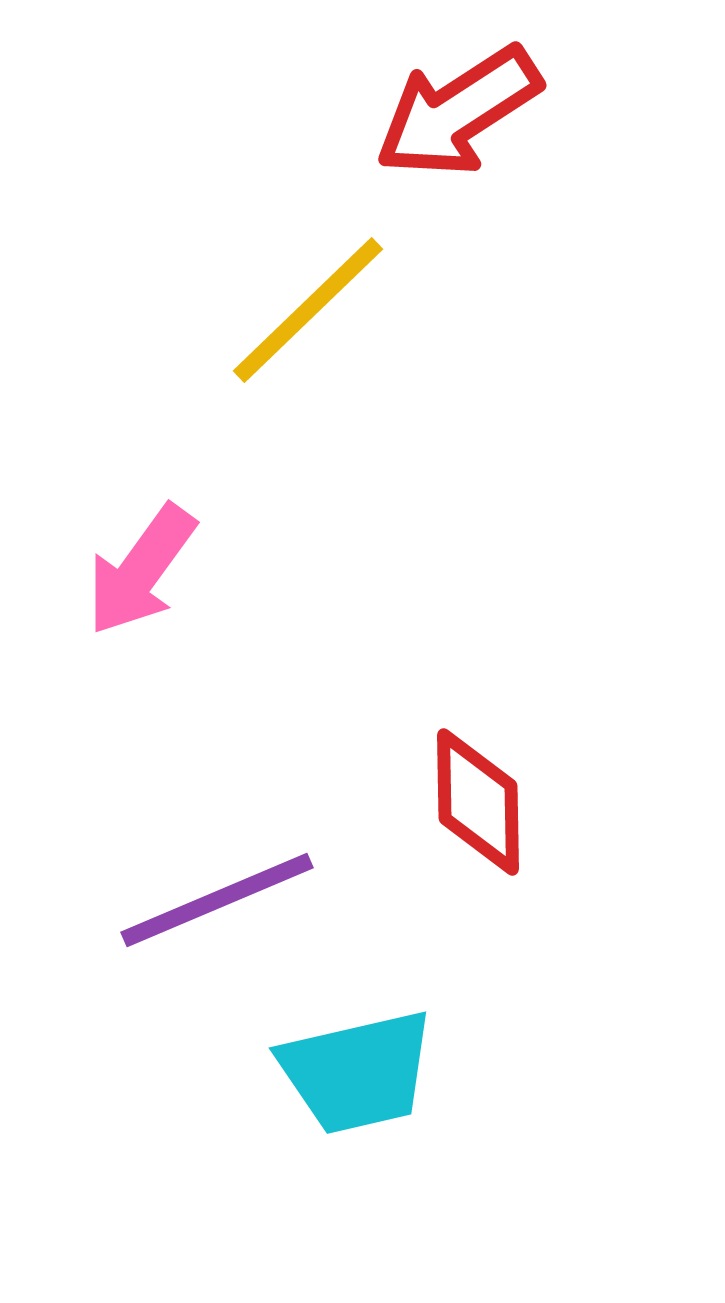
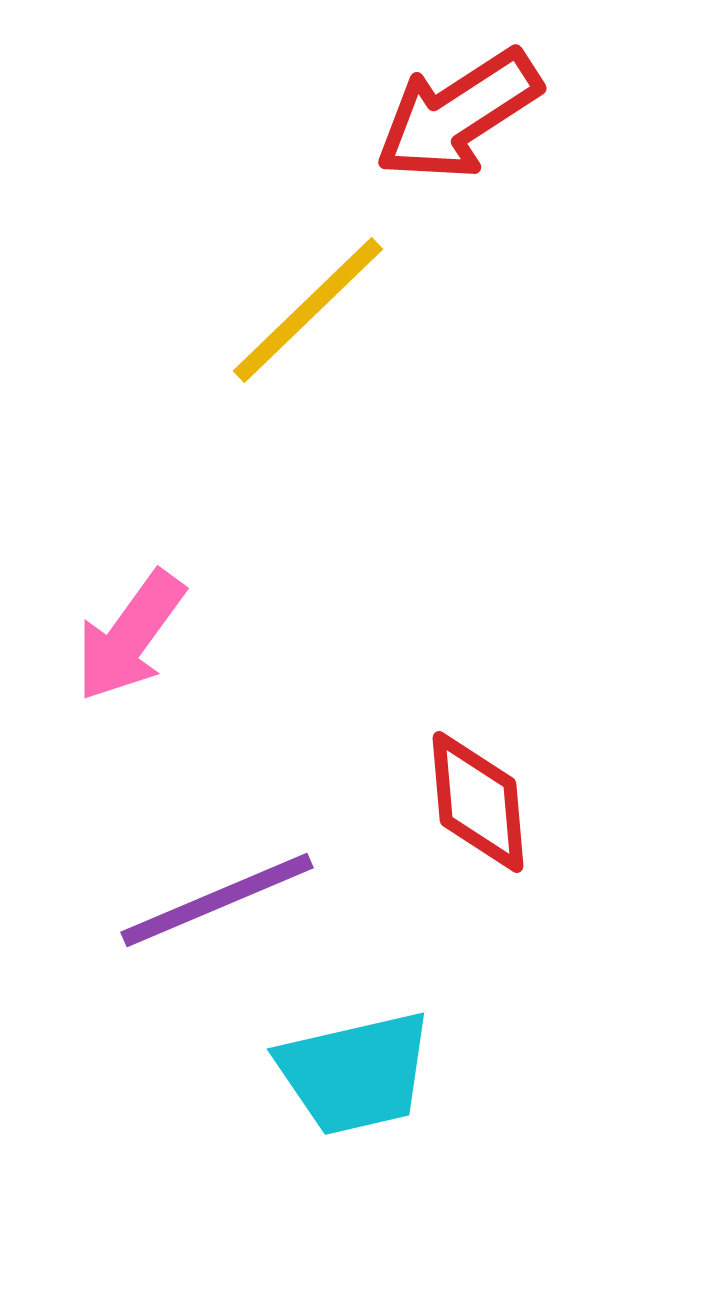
red arrow: moved 3 px down
pink arrow: moved 11 px left, 66 px down
red diamond: rotated 4 degrees counterclockwise
cyan trapezoid: moved 2 px left, 1 px down
